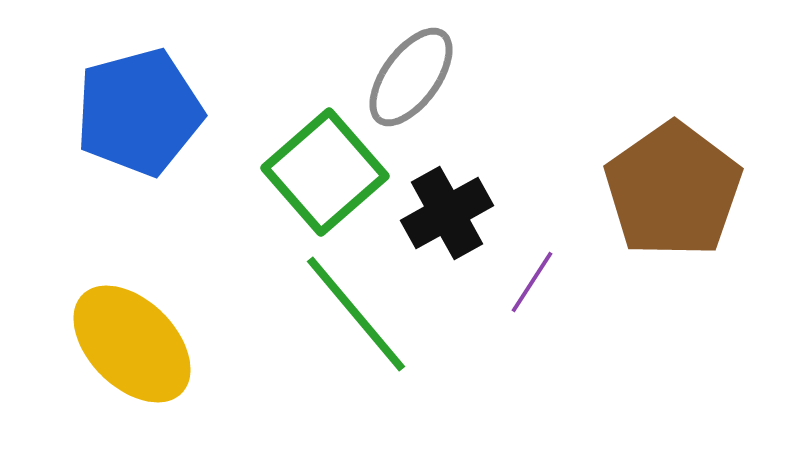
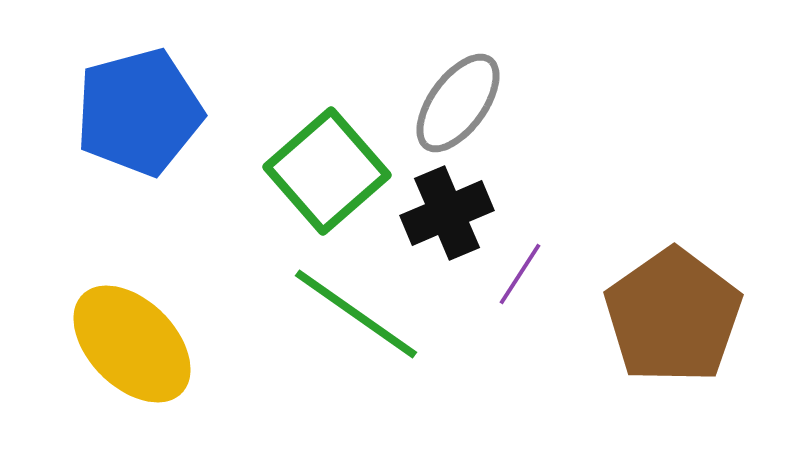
gray ellipse: moved 47 px right, 26 px down
green square: moved 2 px right, 1 px up
brown pentagon: moved 126 px down
black cross: rotated 6 degrees clockwise
purple line: moved 12 px left, 8 px up
green line: rotated 15 degrees counterclockwise
